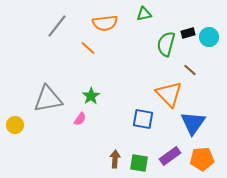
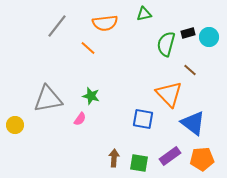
green star: rotated 24 degrees counterclockwise
blue triangle: rotated 28 degrees counterclockwise
brown arrow: moved 1 px left, 1 px up
